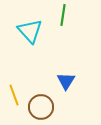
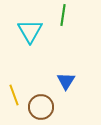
cyan triangle: rotated 12 degrees clockwise
